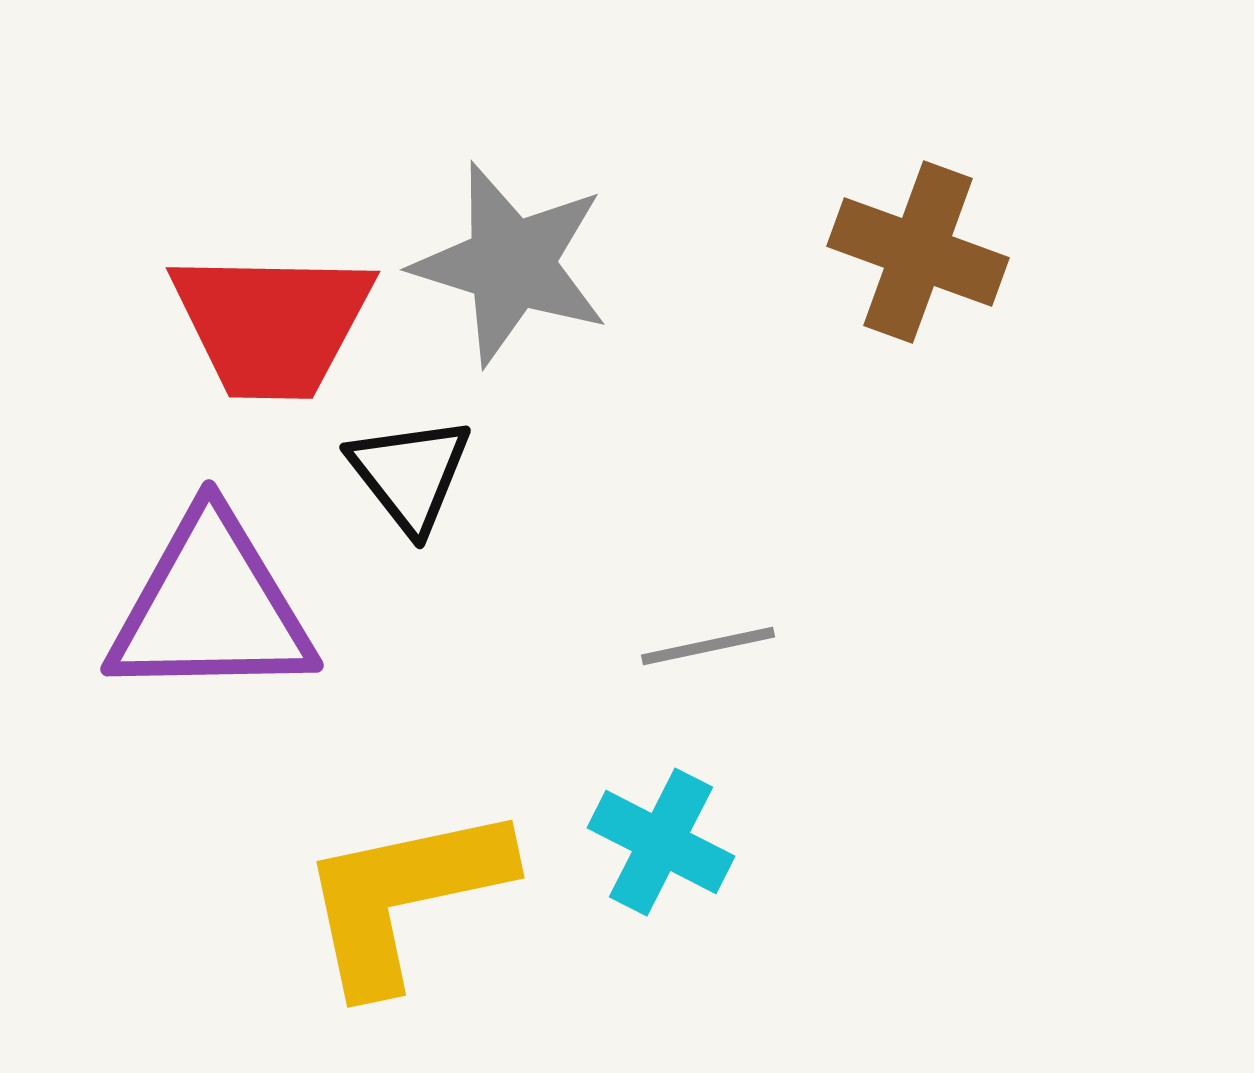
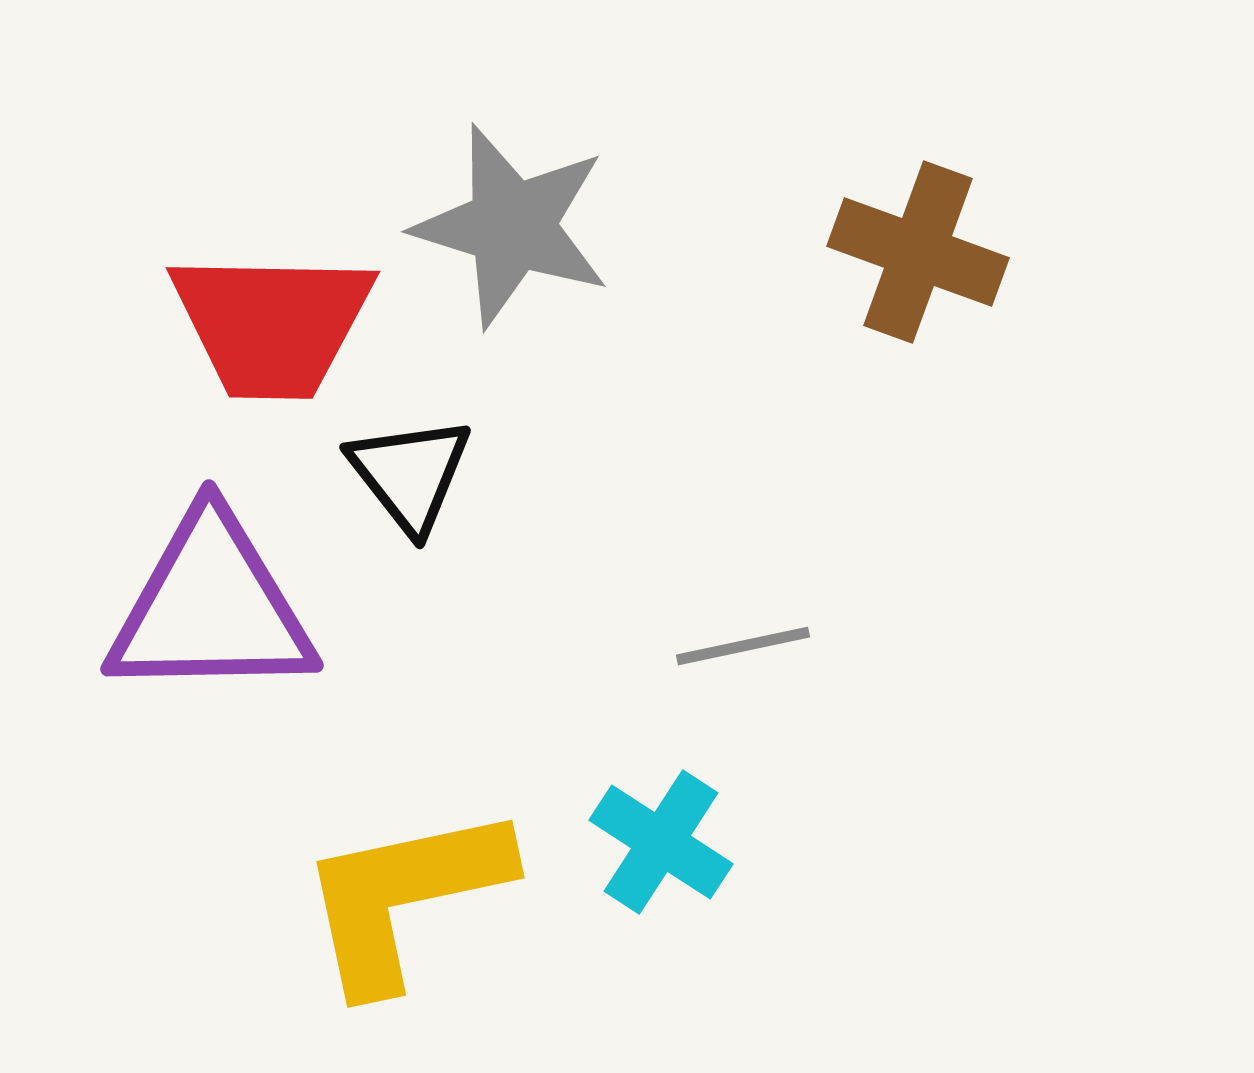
gray star: moved 1 px right, 38 px up
gray line: moved 35 px right
cyan cross: rotated 6 degrees clockwise
